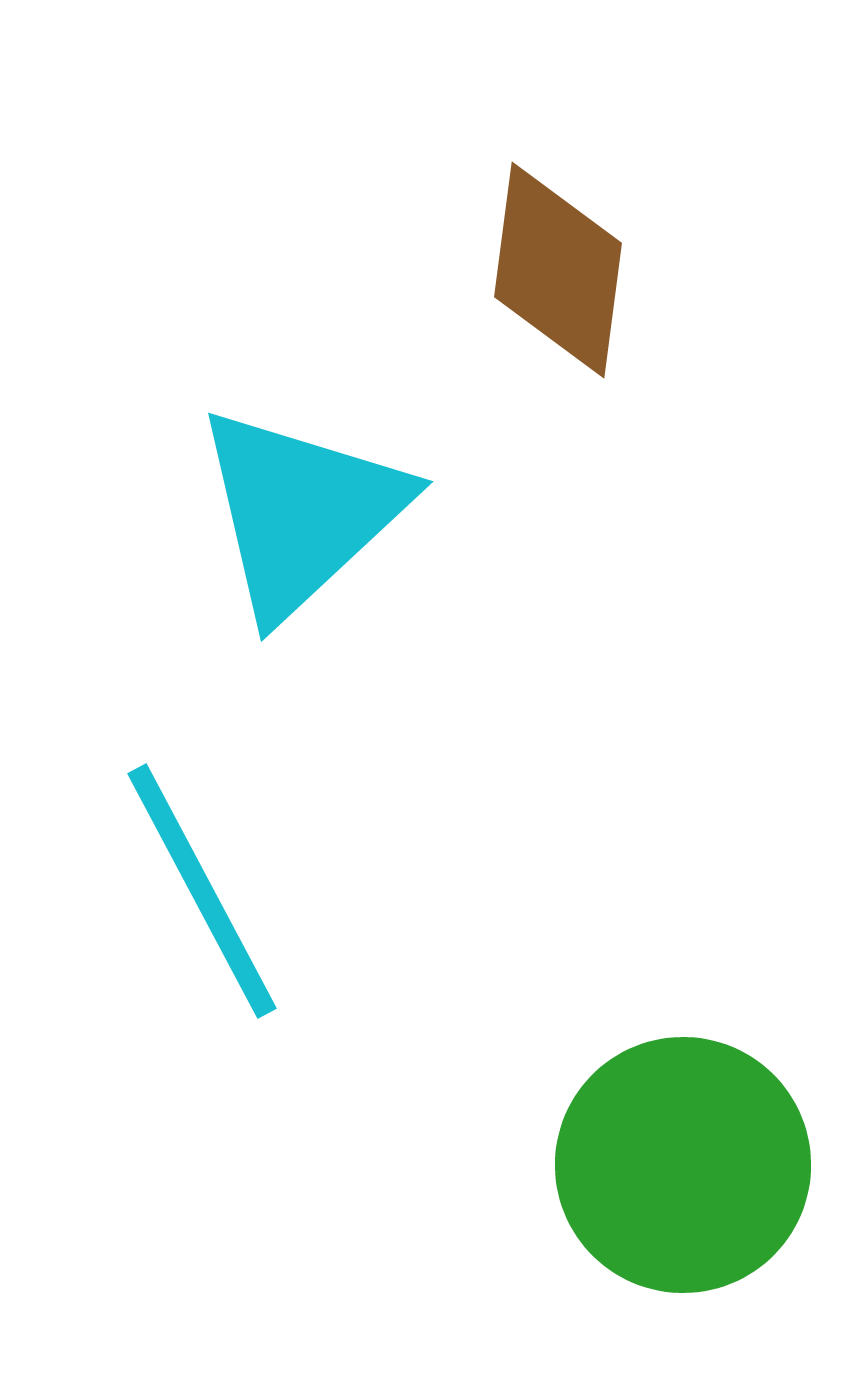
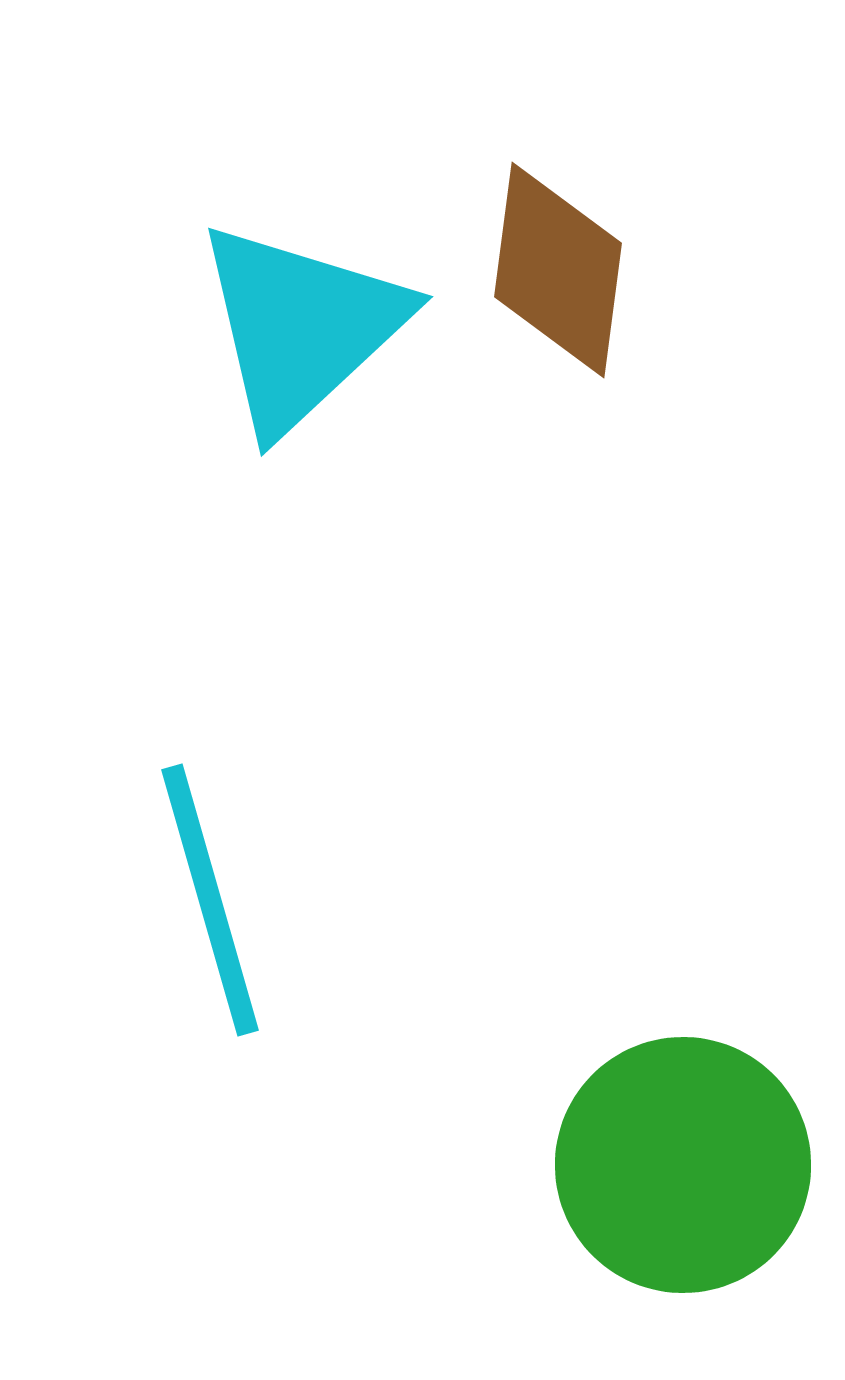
cyan triangle: moved 185 px up
cyan line: moved 8 px right, 9 px down; rotated 12 degrees clockwise
